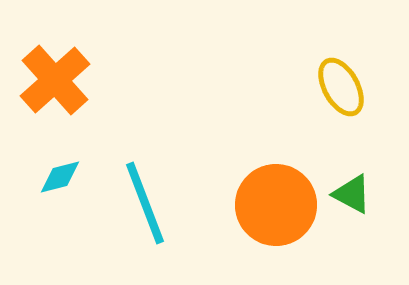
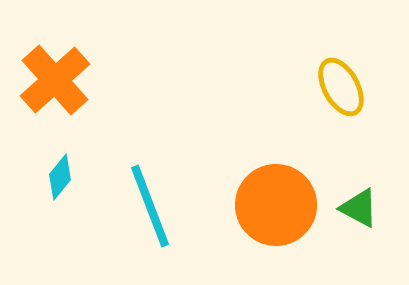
cyan diamond: rotated 36 degrees counterclockwise
green triangle: moved 7 px right, 14 px down
cyan line: moved 5 px right, 3 px down
